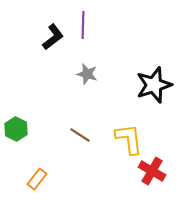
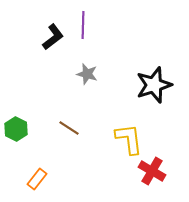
brown line: moved 11 px left, 7 px up
